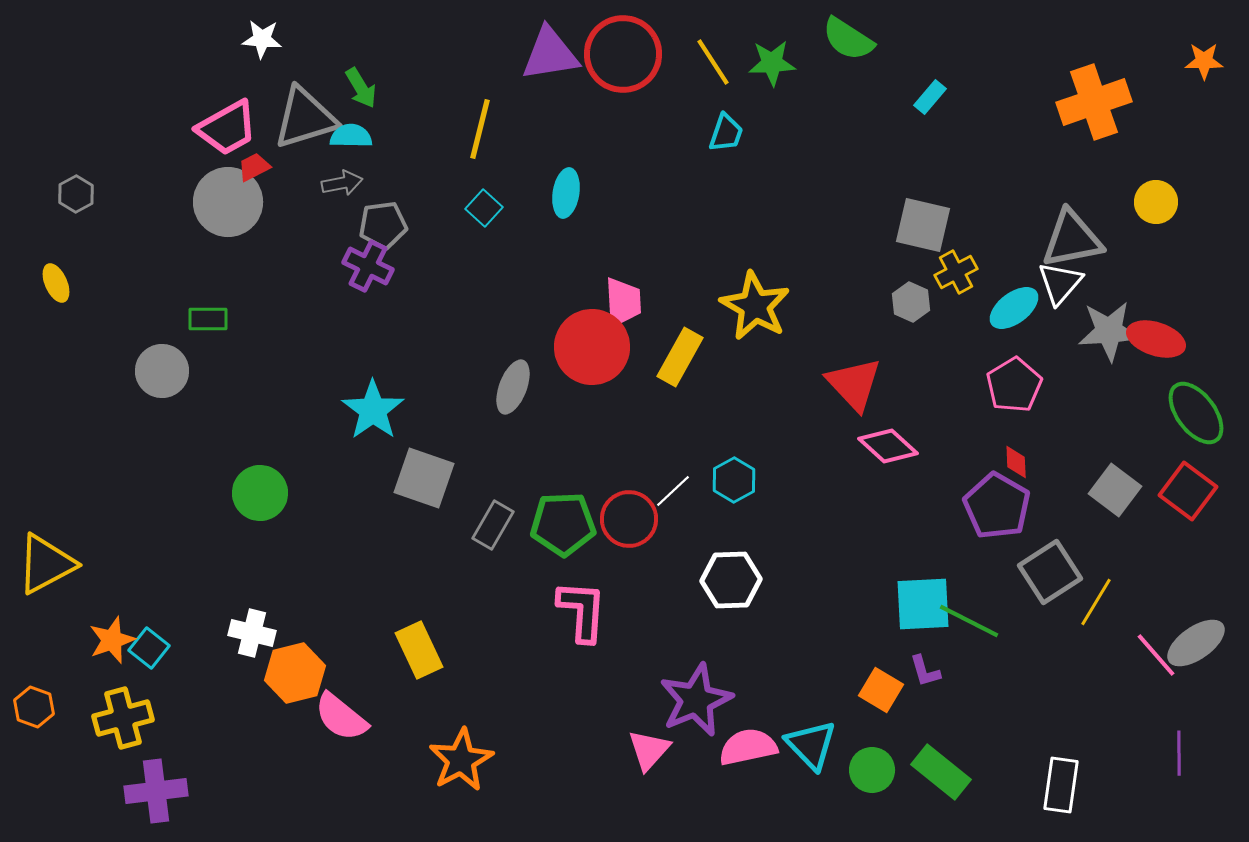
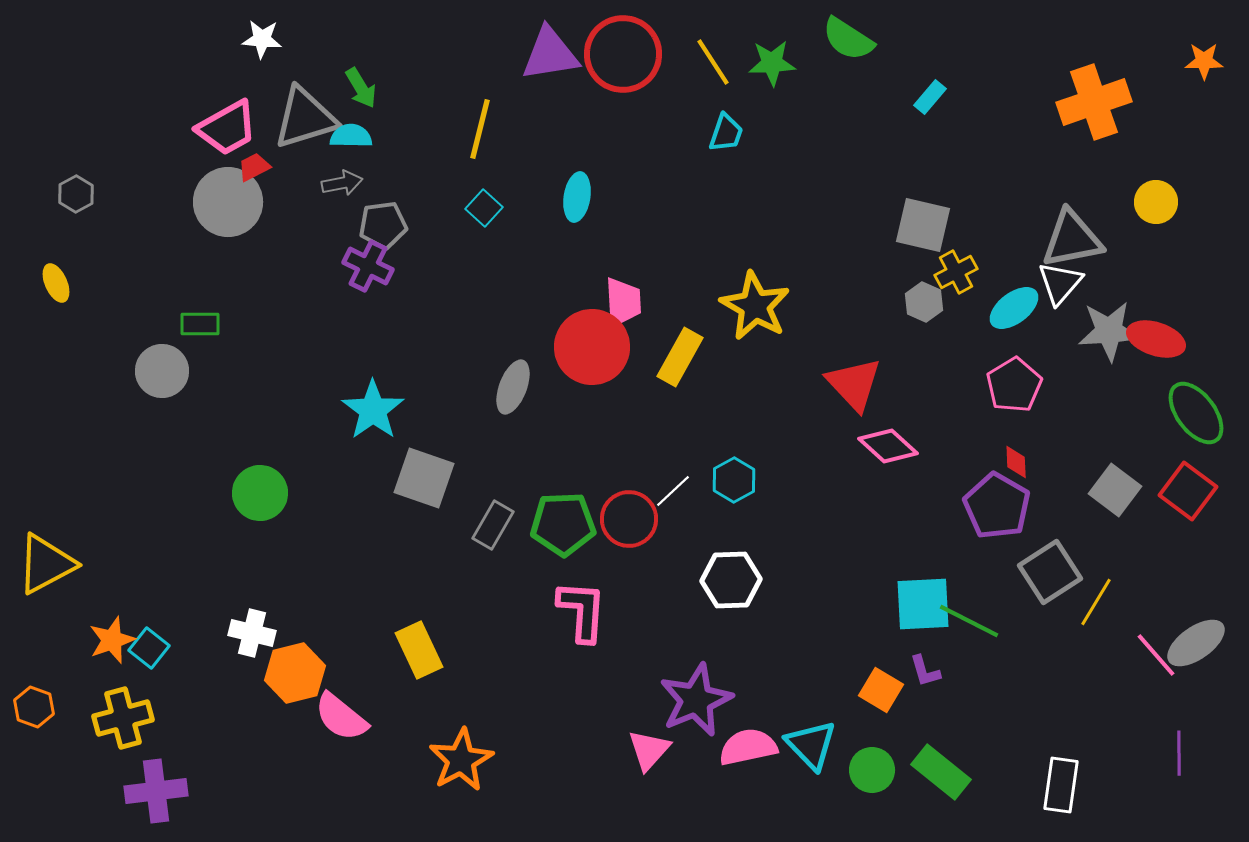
cyan ellipse at (566, 193): moved 11 px right, 4 px down
gray hexagon at (911, 302): moved 13 px right
green rectangle at (208, 319): moved 8 px left, 5 px down
